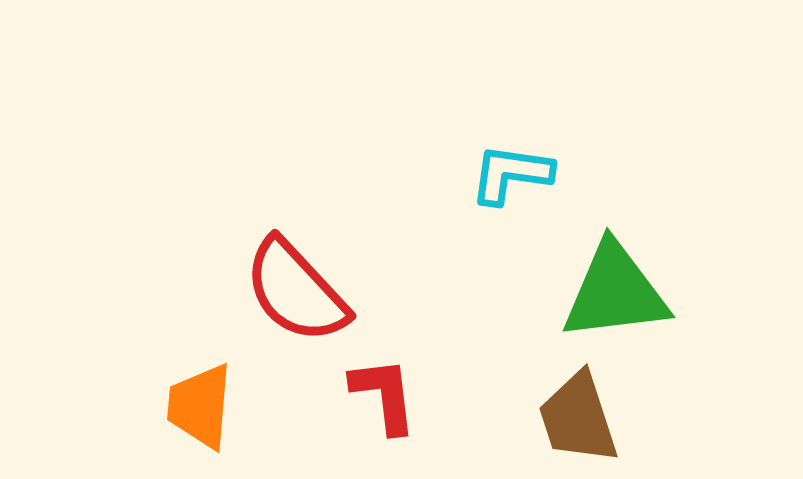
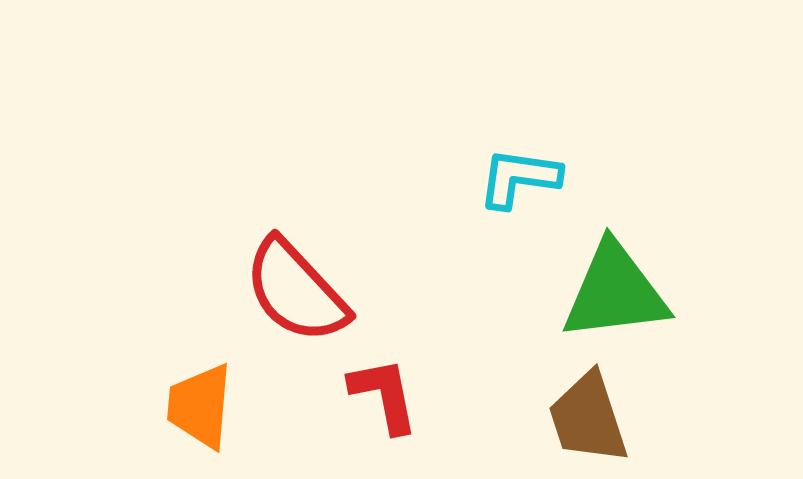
cyan L-shape: moved 8 px right, 4 px down
red L-shape: rotated 4 degrees counterclockwise
brown trapezoid: moved 10 px right
